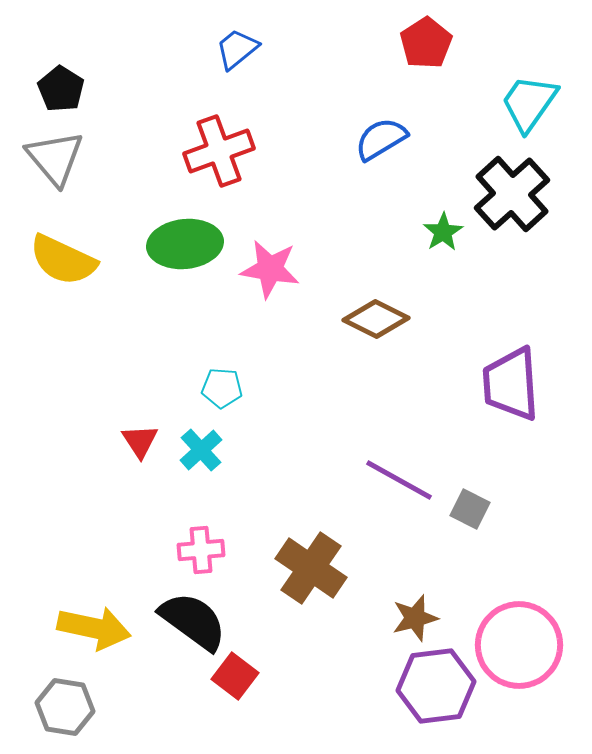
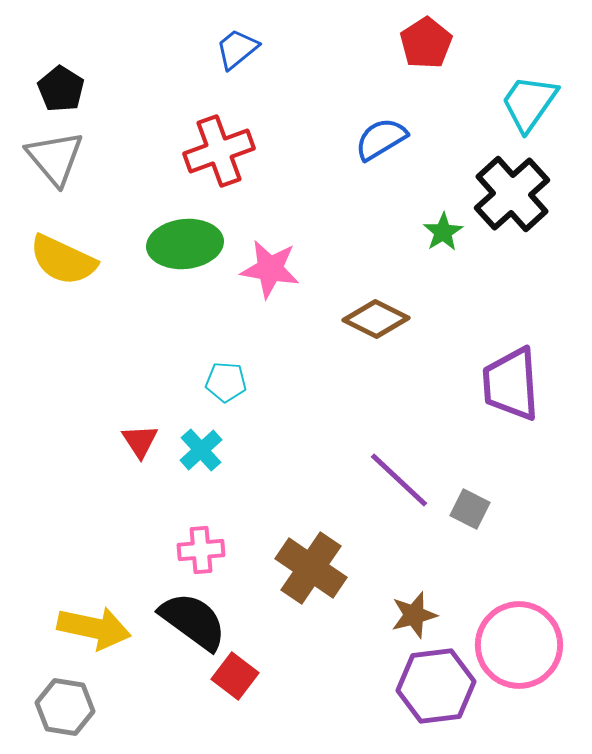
cyan pentagon: moved 4 px right, 6 px up
purple line: rotated 14 degrees clockwise
brown star: moved 1 px left, 3 px up
